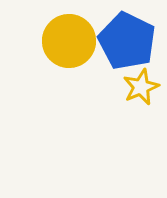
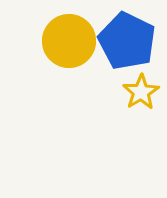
yellow star: moved 5 px down; rotated 9 degrees counterclockwise
